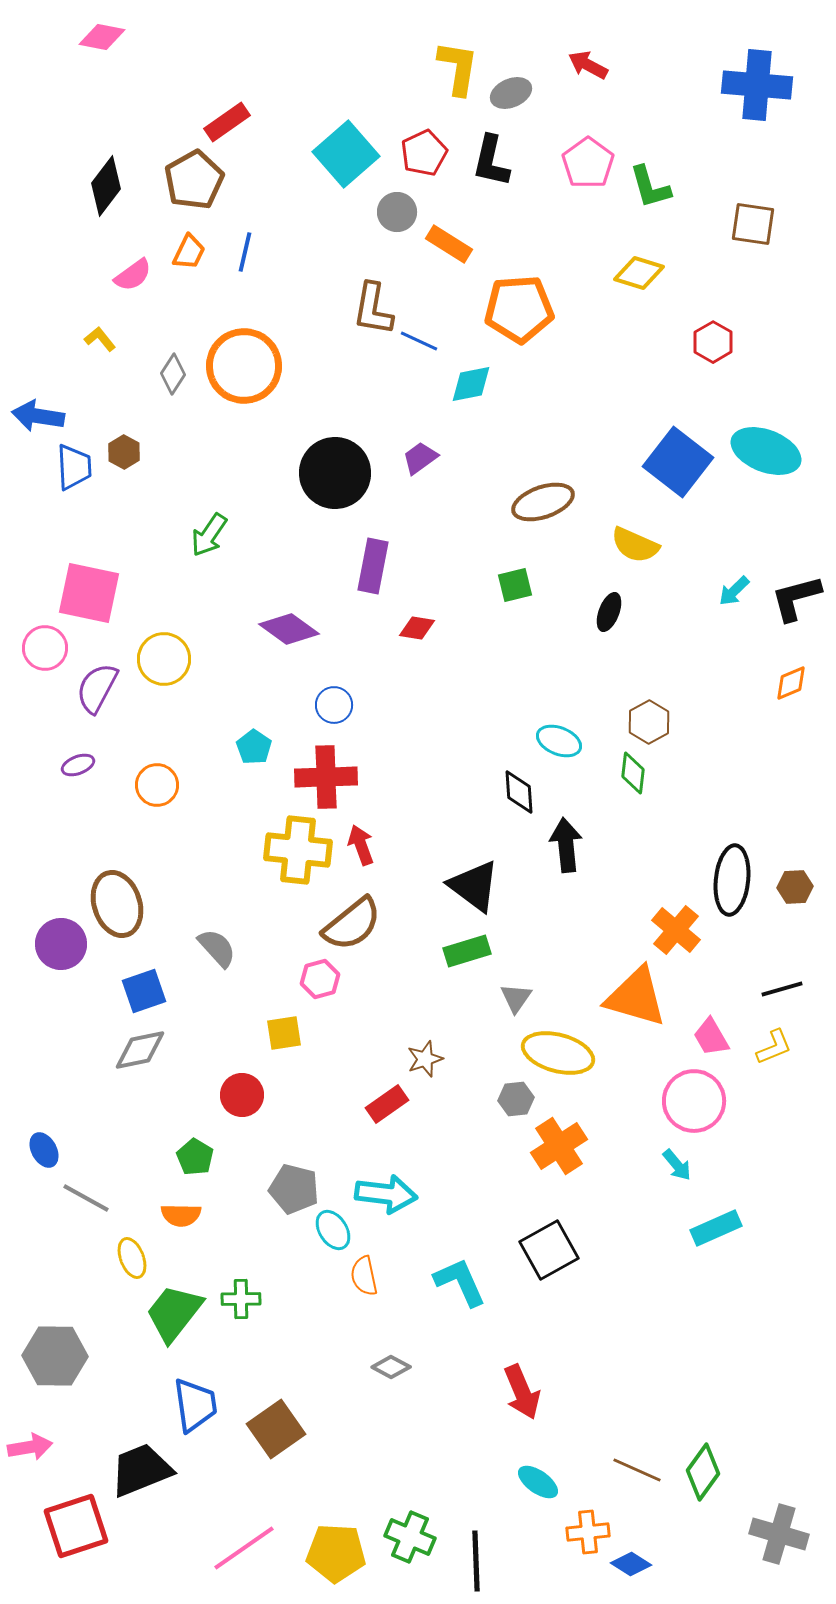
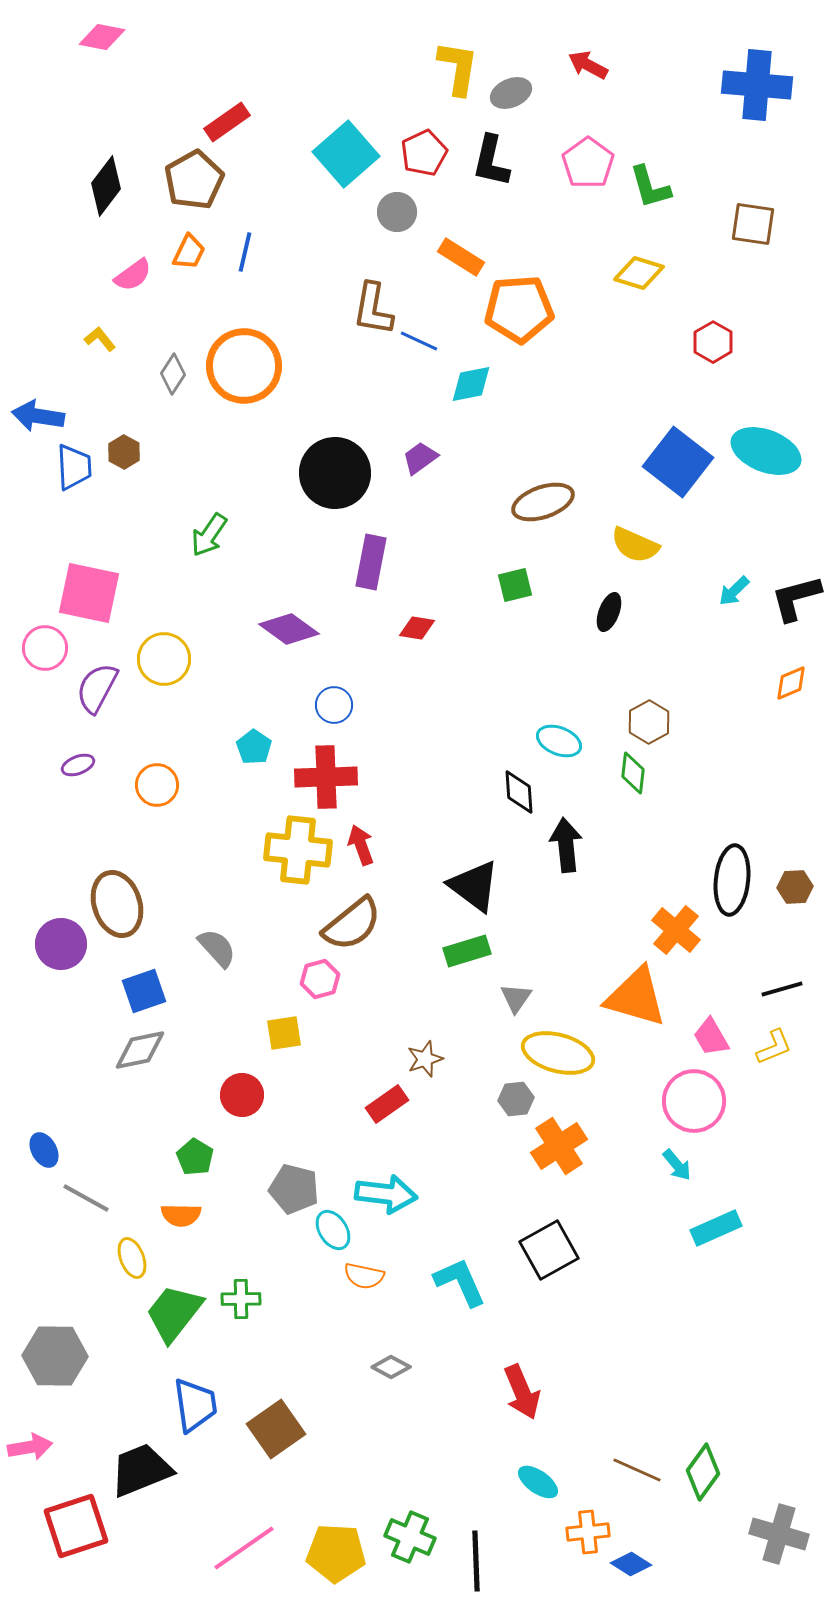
orange rectangle at (449, 244): moved 12 px right, 13 px down
purple rectangle at (373, 566): moved 2 px left, 4 px up
orange semicircle at (364, 1276): rotated 66 degrees counterclockwise
